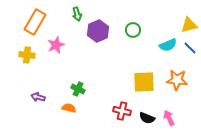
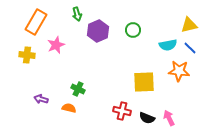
orange rectangle: moved 1 px right
cyan semicircle: rotated 12 degrees clockwise
orange star: moved 2 px right, 9 px up
purple arrow: moved 3 px right, 2 px down
